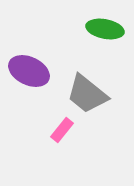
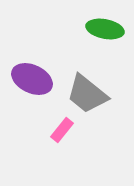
purple ellipse: moved 3 px right, 8 px down
